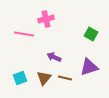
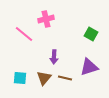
pink line: rotated 30 degrees clockwise
purple arrow: rotated 112 degrees counterclockwise
cyan square: rotated 24 degrees clockwise
